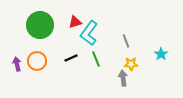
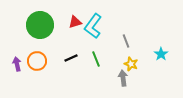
cyan L-shape: moved 4 px right, 7 px up
yellow star: rotated 24 degrees clockwise
